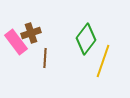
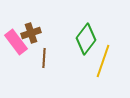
brown line: moved 1 px left
